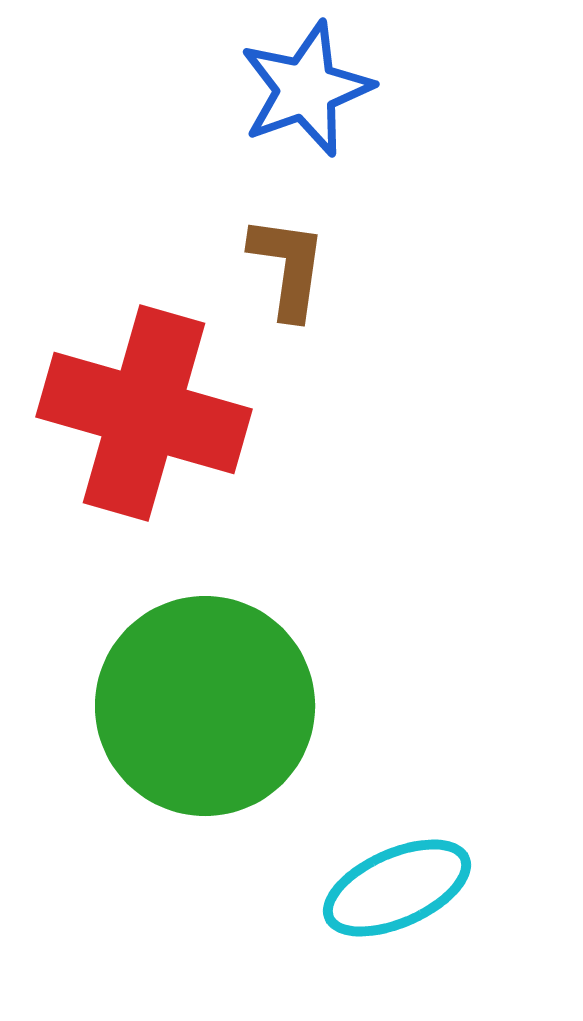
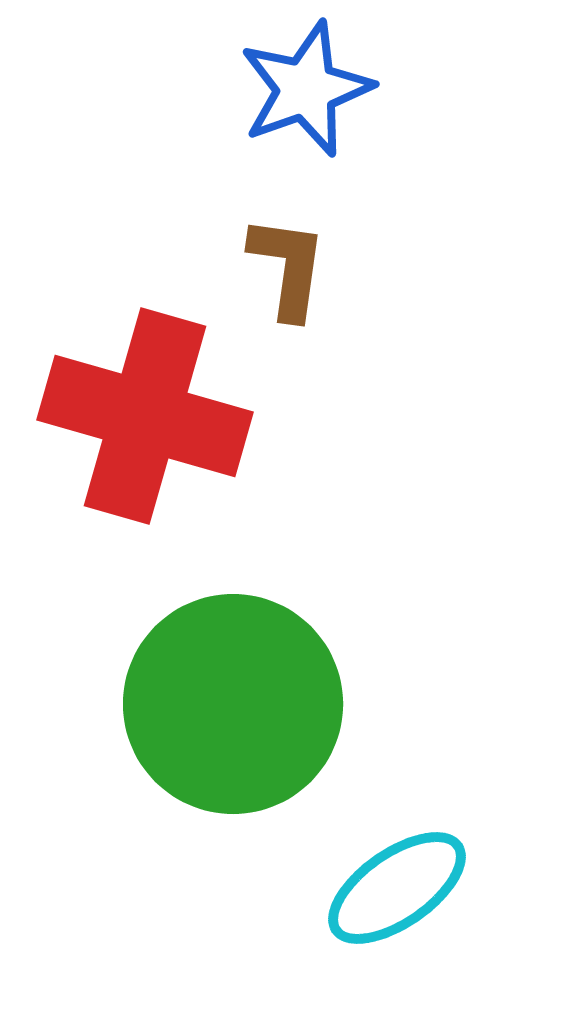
red cross: moved 1 px right, 3 px down
green circle: moved 28 px right, 2 px up
cyan ellipse: rotated 11 degrees counterclockwise
